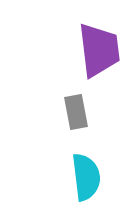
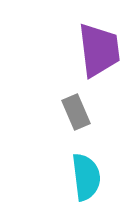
gray rectangle: rotated 12 degrees counterclockwise
